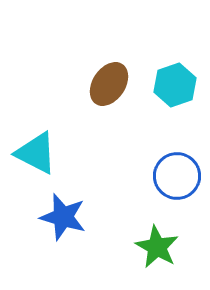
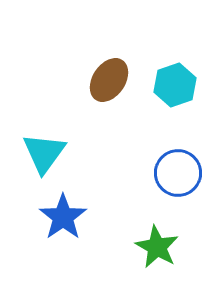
brown ellipse: moved 4 px up
cyan triangle: moved 8 px right; rotated 39 degrees clockwise
blue circle: moved 1 px right, 3 px up
blue star: rotated 21 degrees clockwise
